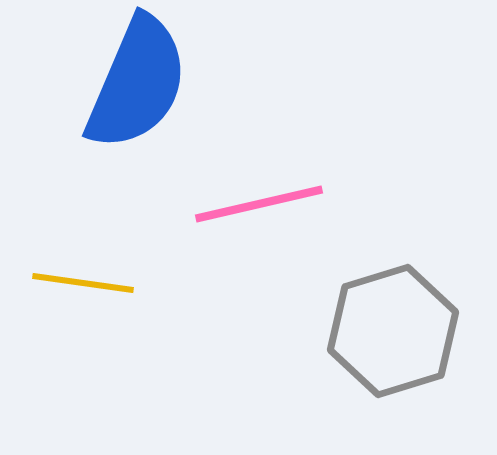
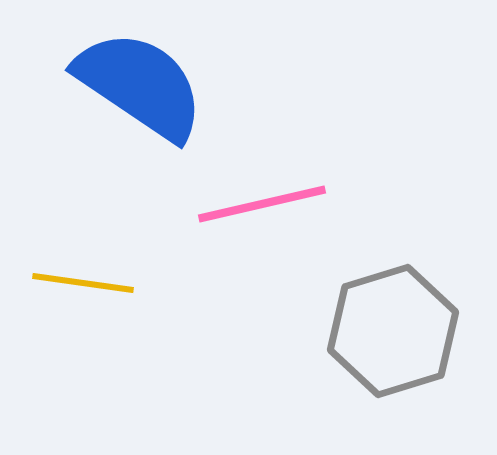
blue semicircle: moved 3 px right, 2 px down; rotated 79 degrees counterclockwise
pink line: moved 3 px right
